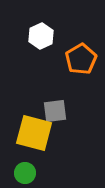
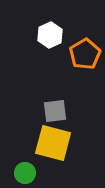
white hexagon: moved 9 px right, 1 px up
orange pentagon: moved 4 px right, 5 px up
yellow square: moved 19 px right, 10 px down
